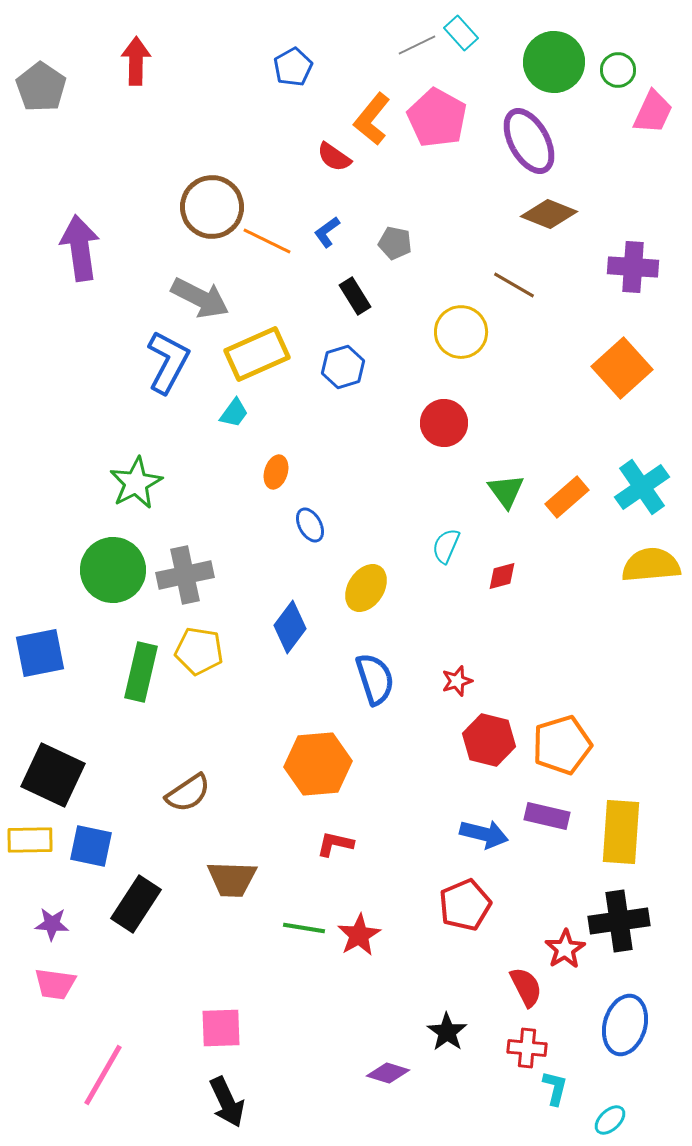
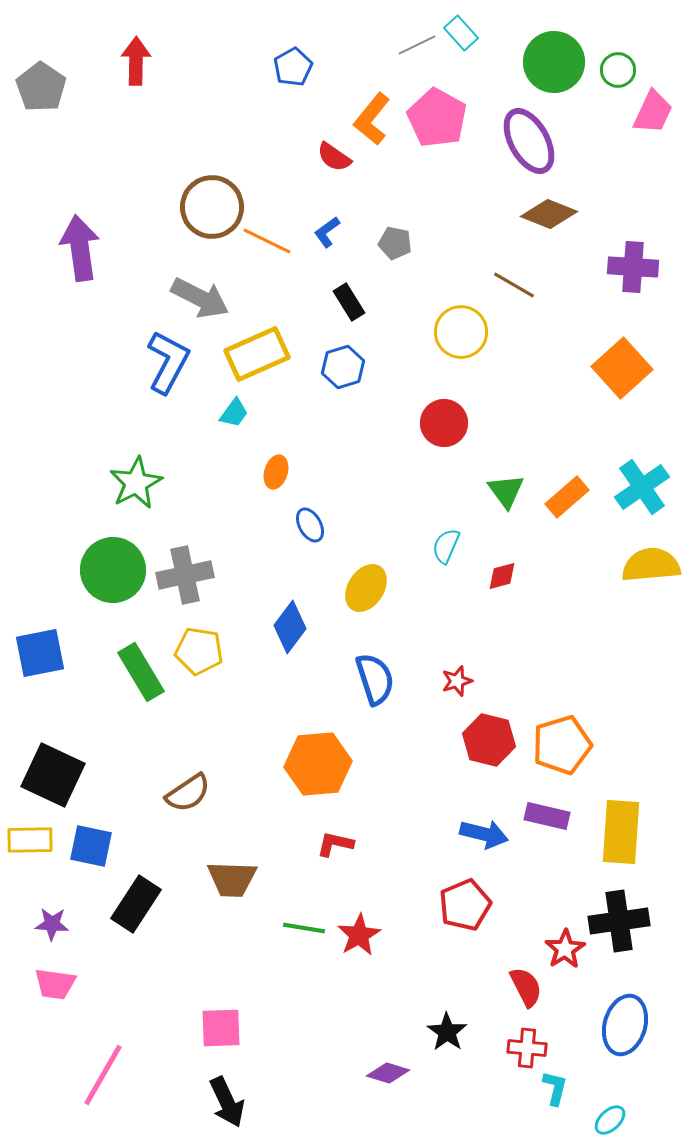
black rectangle at (355, 296): moved 6 px left, 6 px down
green rectangle at (141, 672): rotated 44 degrees counterclockwise
